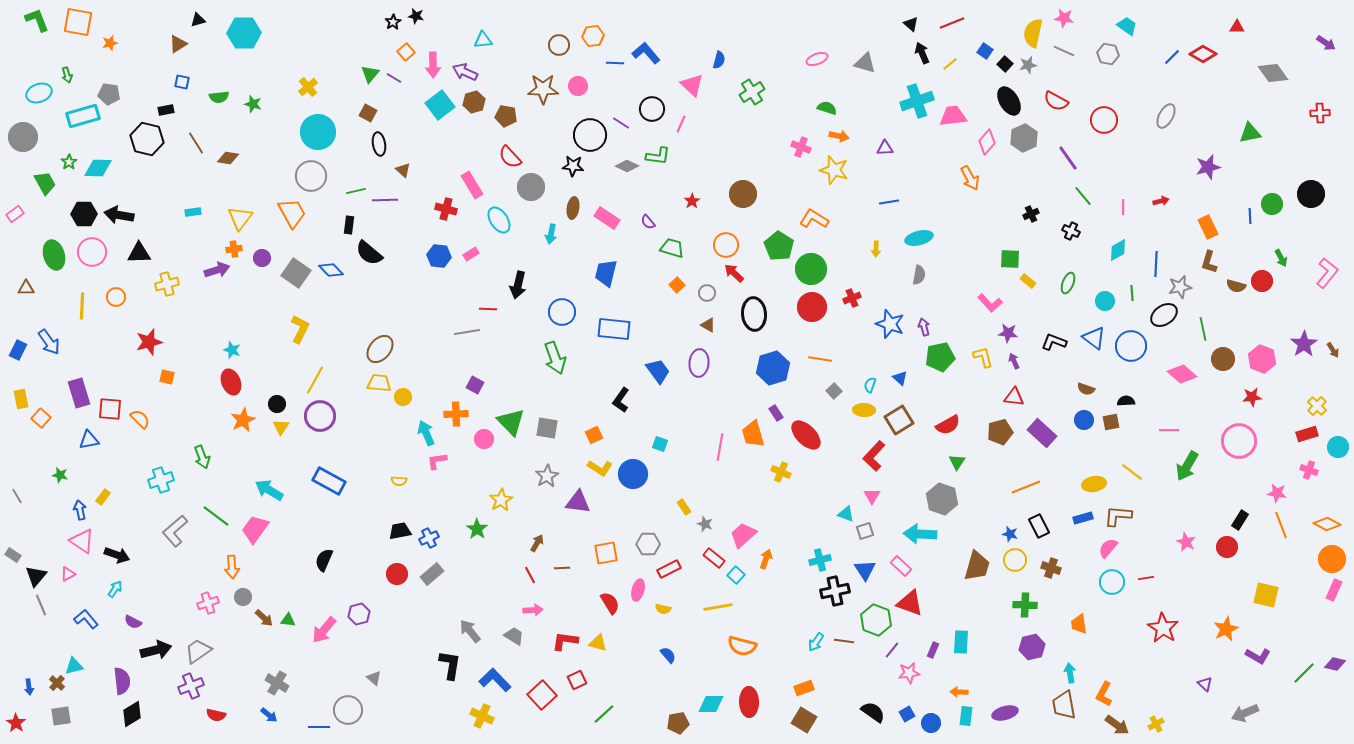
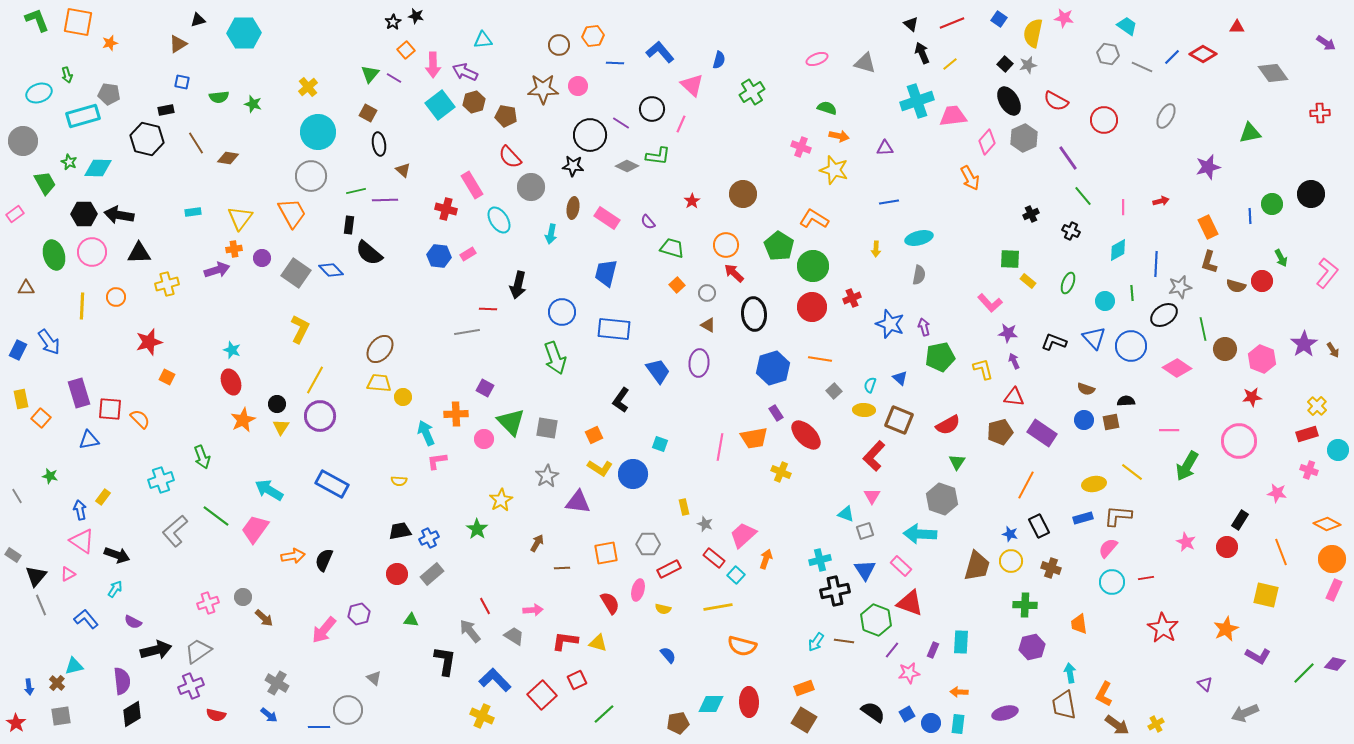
blue square at (985, 51): moved 14 px right, 32 px up
gray line at (1064, 51): moved 78 px right, 16 px down
orange square at (406, 52): moved 2 px up
blue L-shape at (646, 53): moved 14 px right, 1 px up
gray circle at (23, 137): moved 4 px down
green star at (69, 162): rotated 14 degrees counterclockwise
pink rectangle at (471, 254): moved 3 px left
green circle at (811, 269): moved 2 px right, 3 px up
blue triangle at (1094, 338): rotated 10 degrees clockwise
yellow L-shape at (983, 357): moved 12 px down
brown circle at (1223, 359): moved 2 px right, 10 px up
pink diamond at (1182, 374): moved 5 px left, 6 px up; rotated 8 degrees counterclockwise
orange square at (167, 377): rotated 14 degrees clockwise
purple square at (475, 385): moved 10 px right, 3 px down
brown square at (899, 420): rotated 36 degrees counterclockwise
purple rectangle at (1042, 433): rotated 8 degrees counterclockwise
orange trapezoid at (753, 434): moved 1 px right, 4 px down; rotated 84 degrees counterclockwise
cyan circle at (1338, 447): moved 3 px down
green star at (60, 475): moved 10 px left, 1 px down
blue rectangle at (329, 481): moved 3 px right, 3 px down
orange line at (1026, 487): moved 2 px up; rotated 40 degrees counterclockwise
yellow rectangle at (684, 507): rotated 21 degrees clockwise
orange line at (1281, 525): moved 27 px down
yellow circle at (1015, 560): moved 4 px left, 1 px down
orange arrow at (232, 567): moved 61 px right, 11 px up; rotated 95 degrees counterclockwise
red line at (530, 575): moved 45 px left, 31 px down
green triangle at (288, 620): moved 123 px right
black L-shape at (450, 665): moved 5 px left, 4 px up
cyan rectangle at (966, 716): moved 8 px left, 8 px down
